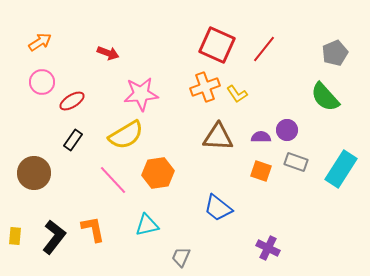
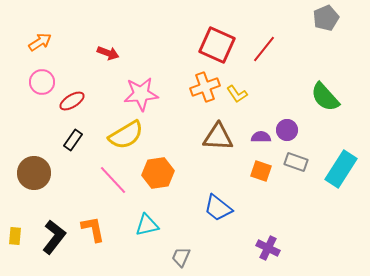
gray pentagon: moved 9 px left, 35 px up
